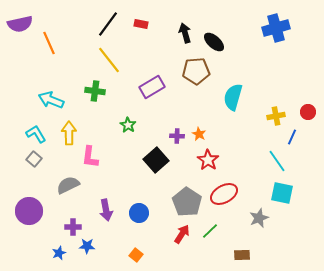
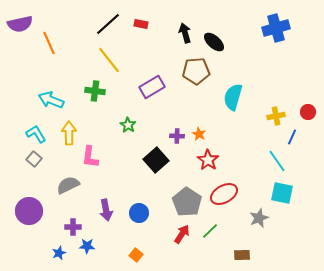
black line at (108, 24): rotated 12 degrees clockwise
